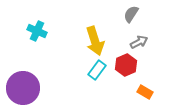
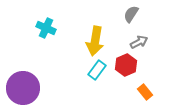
cyan cross: moved 9 px right, 3 px up
yellow arrow: rotated 28 degrees clockwise
orange rectangle: rotated 21 degrees clockwise
